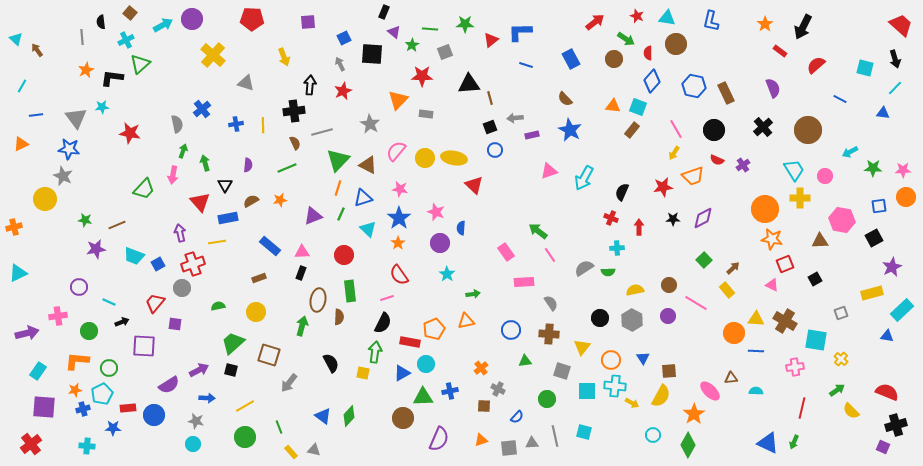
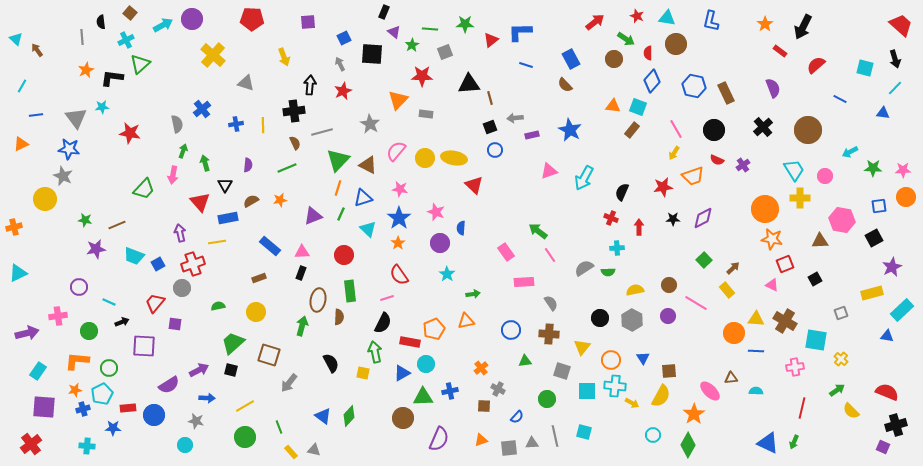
brown semicircle at (565, 99): moved 14 px up
green arrow at (375, 352): rotated 20 degrees counterclockwise
cyan circle at (193, 444): moved 8 px left, 1 px down
